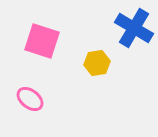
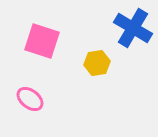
blue cross: moved 1 px left
